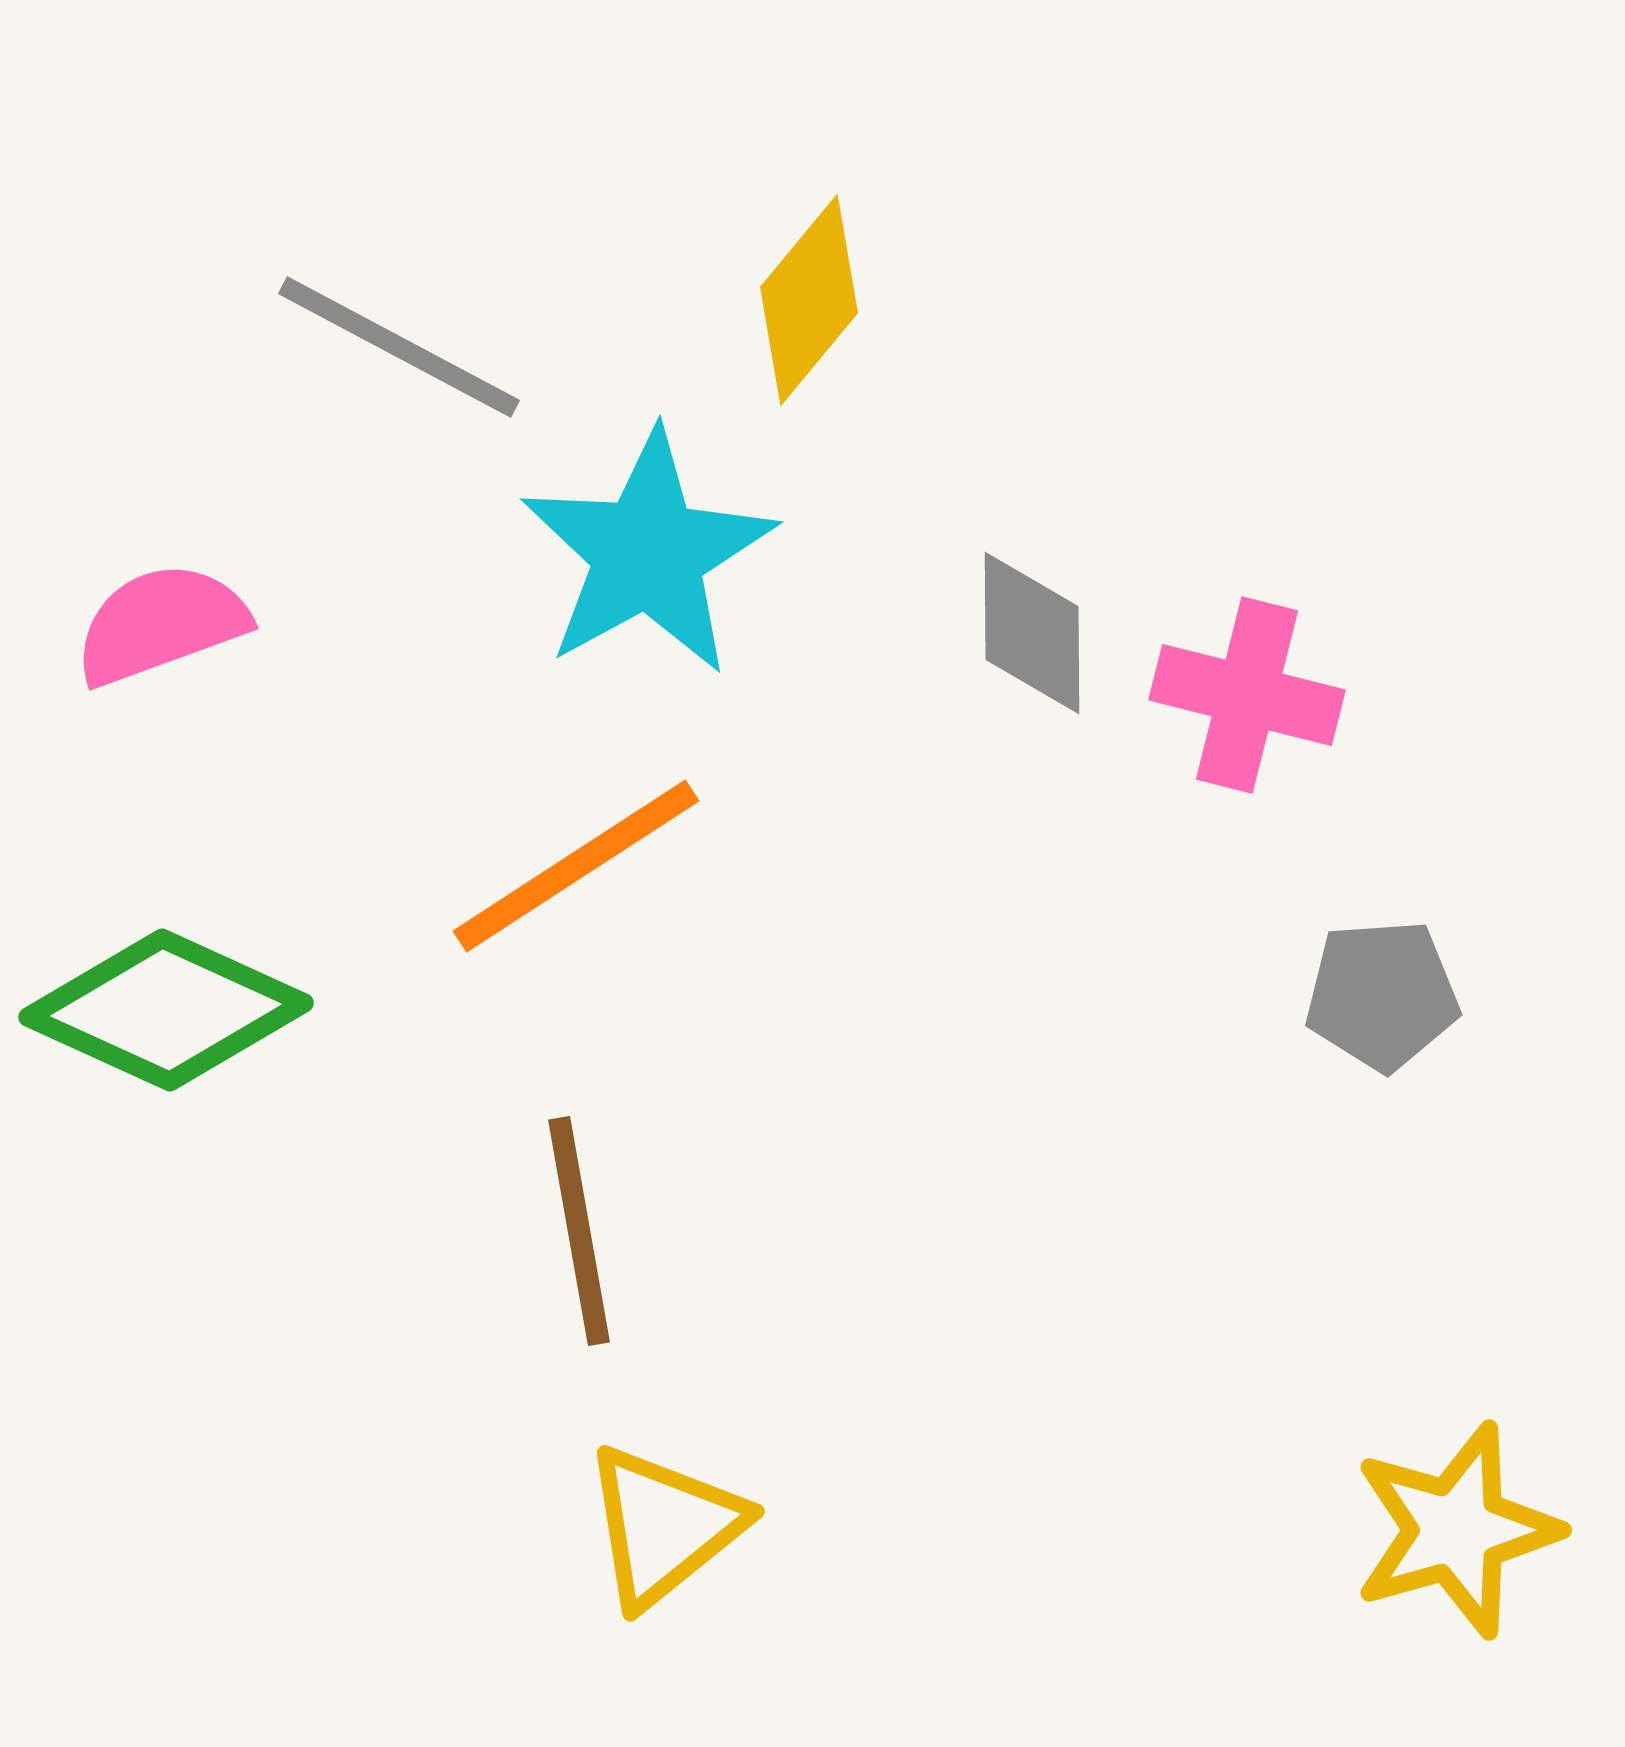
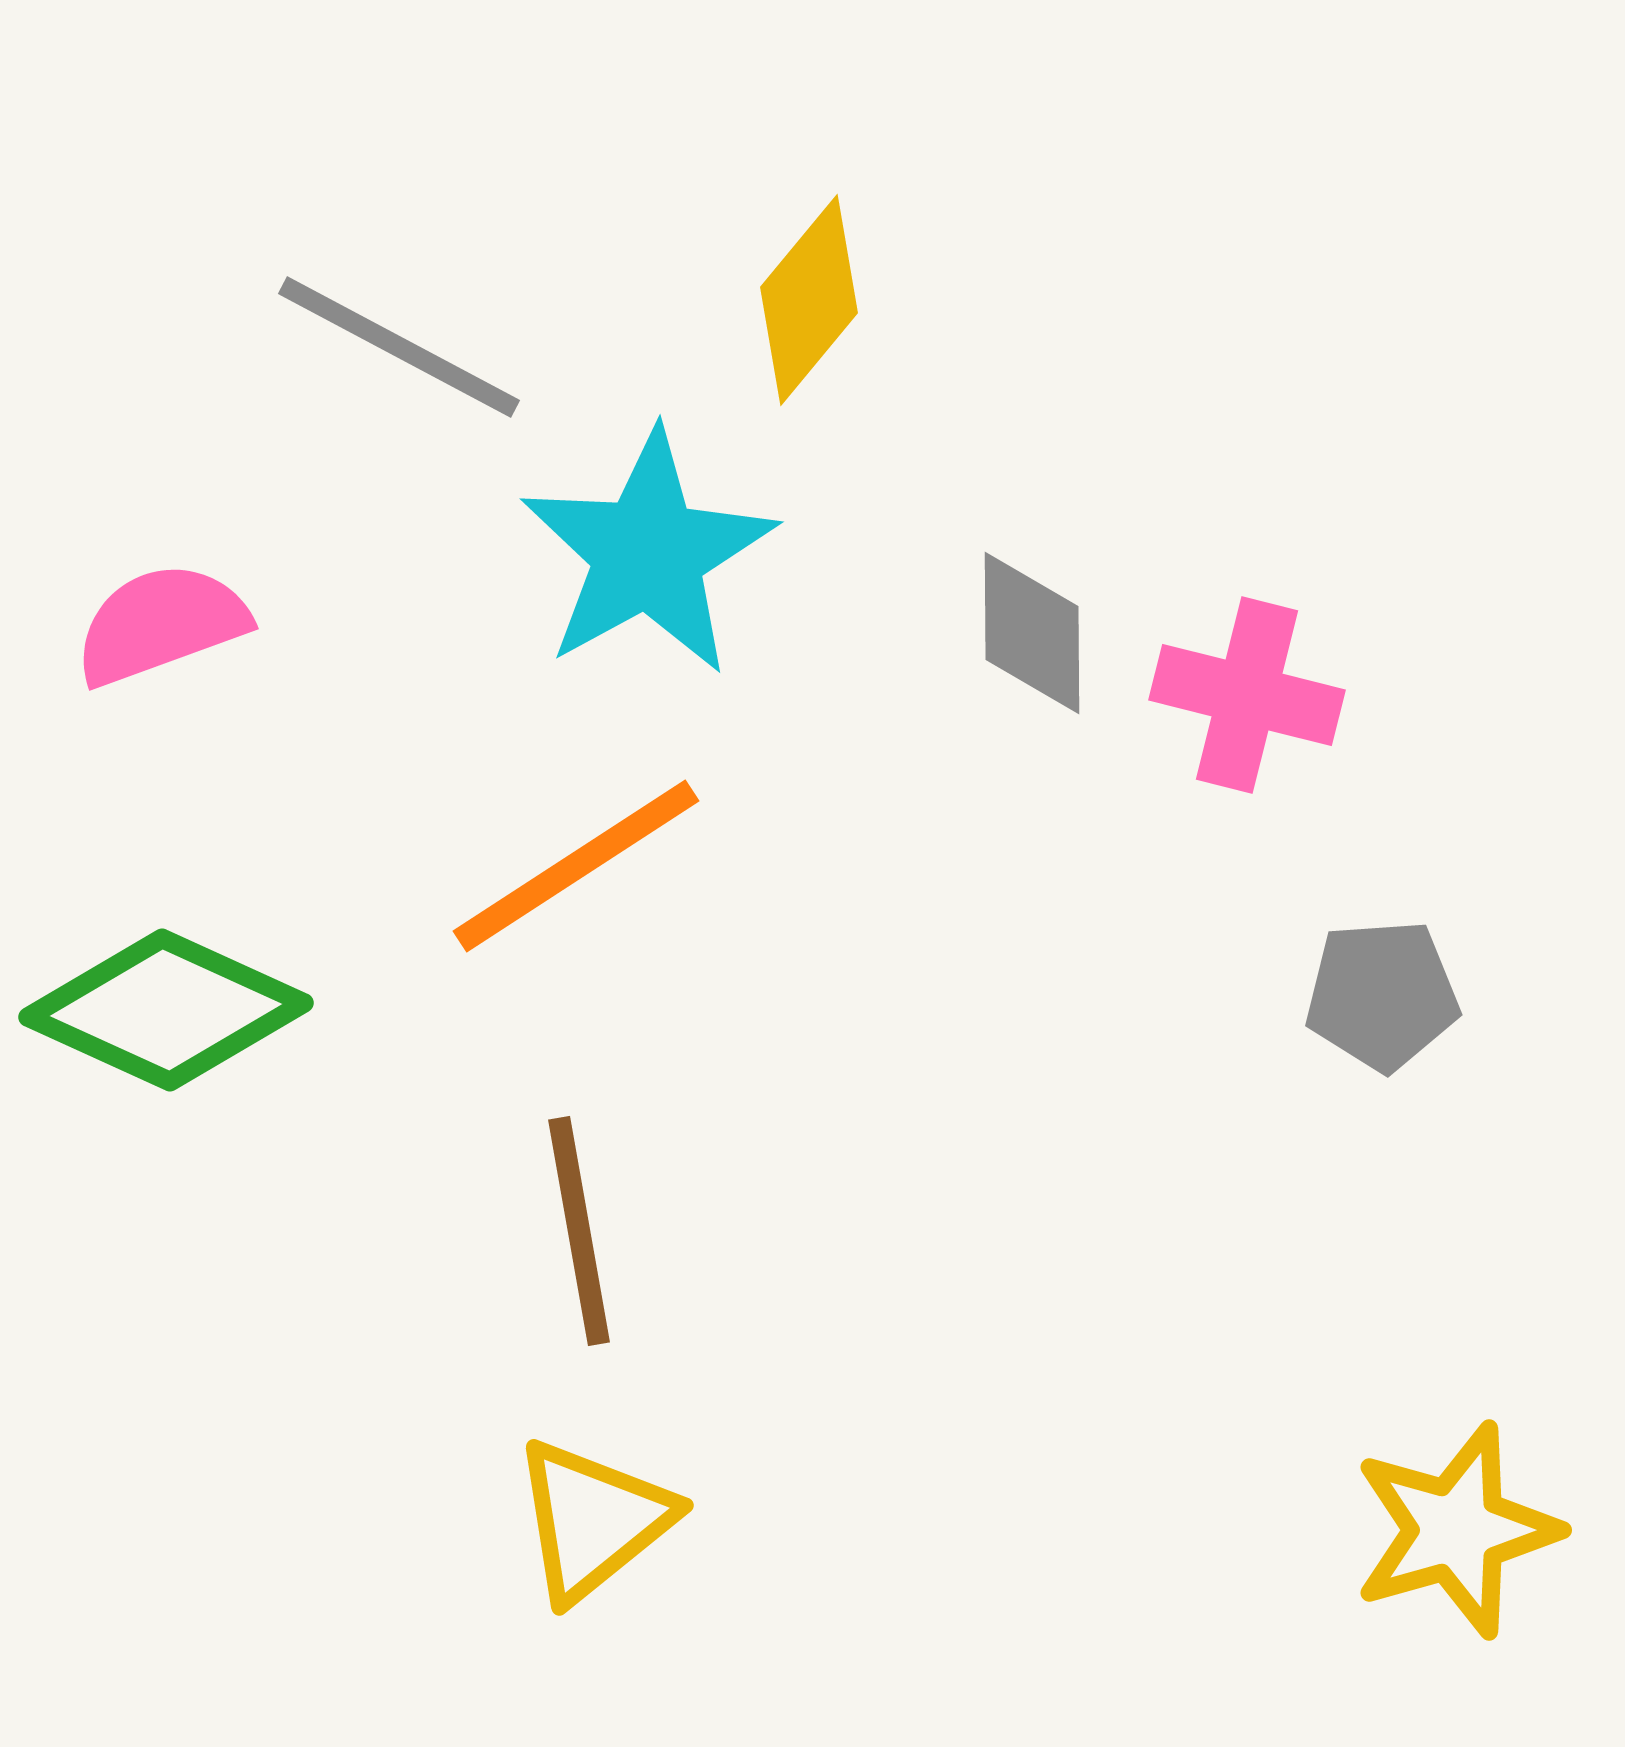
yellow triangle: moved 71 px left, 6 px up
